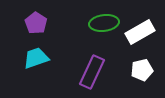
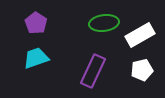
white rectangle: moved 3 px down
purple rectangle: moved 1 px right, 1 px up
